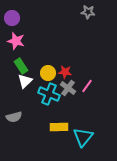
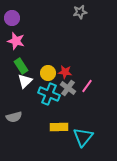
gray star: moved 8 px left; rotated 16 degrees counterclockwise
